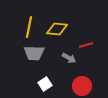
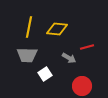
red line: moved 1 px right, 2 px down
gray trapezoid: moved 7 px left, 2 px down
white square: moved 10 px up
